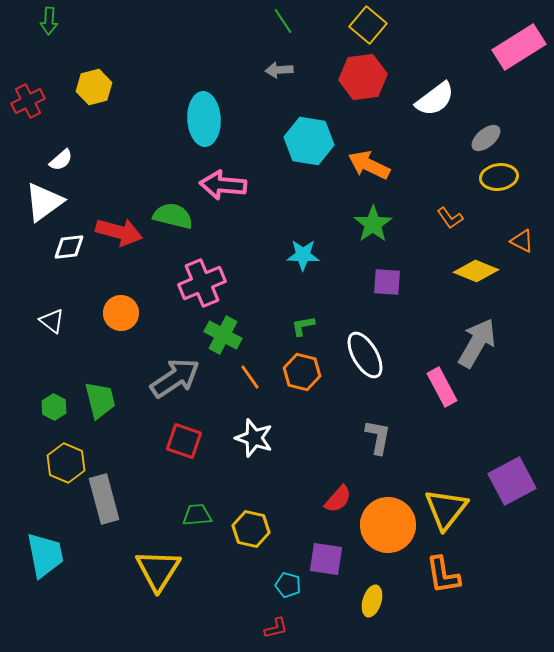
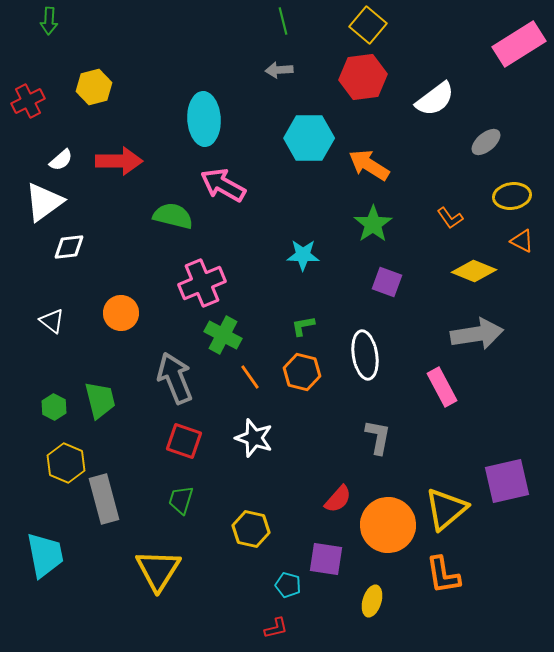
green line at (283, 21): rotated 20 degrees clockwise
pink rectangle at (519, 47): moved 3 px up
gray ellipse at (486, 138): moved 4 px down
cyan hexagon at (309, 141): moved 3 px up; rotated 9 degrees counterclockwise
orange arrow at (369, 165): rotated 6 degrees clockwise
yellow ellipse at (499, 177): moved 13 px right, 19 px down
pink arrow at (223, 185): rotated 24 degrees clockwise
red arrow at (119, 232): moved 71 px up; rotated 15 degrees counterclockwise
yellow diamond at (476, 271): moved 2 px left
purple square at (387, 282): rotated 16 degrees clockwise
gray arrow at (477, 343): moved 9 px up; rotated 51 degrees clockwise
white ellipse at (365, 355): rotated 21 degrees clockwise
gray arrow at (175, 378): rotated 78 degrees counterclockwise
purple square at (512, 481): moved 5 px left; rotated 15 degrees clockwise
yellow triangle at (446, 509): rotated 12 degrees clockwise
green trapezoid at (197, 515): moved 16 px left, 15 px up; rotated 68 degrees counterclockwise
